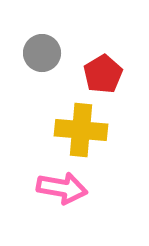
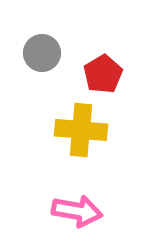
pink arrow: moved 15 px right, 23 px down
